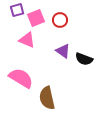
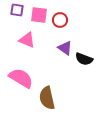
purple square: rotated 24 degrees clockwise
pink square: moved 3 px right, 3 px up; rotated 30 degrees clockwise
purple triangle: moved 2 px right, 3 px up
